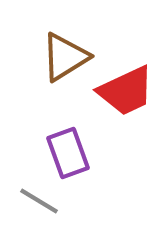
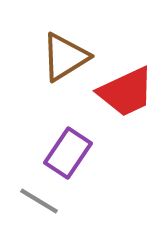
red trapezoid: moved 1 px down
purple rectangle: rotated 54 degrees clockwise
